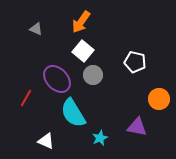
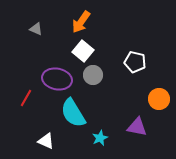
purple ellipse: rotated 36 degrees counterclockwise
